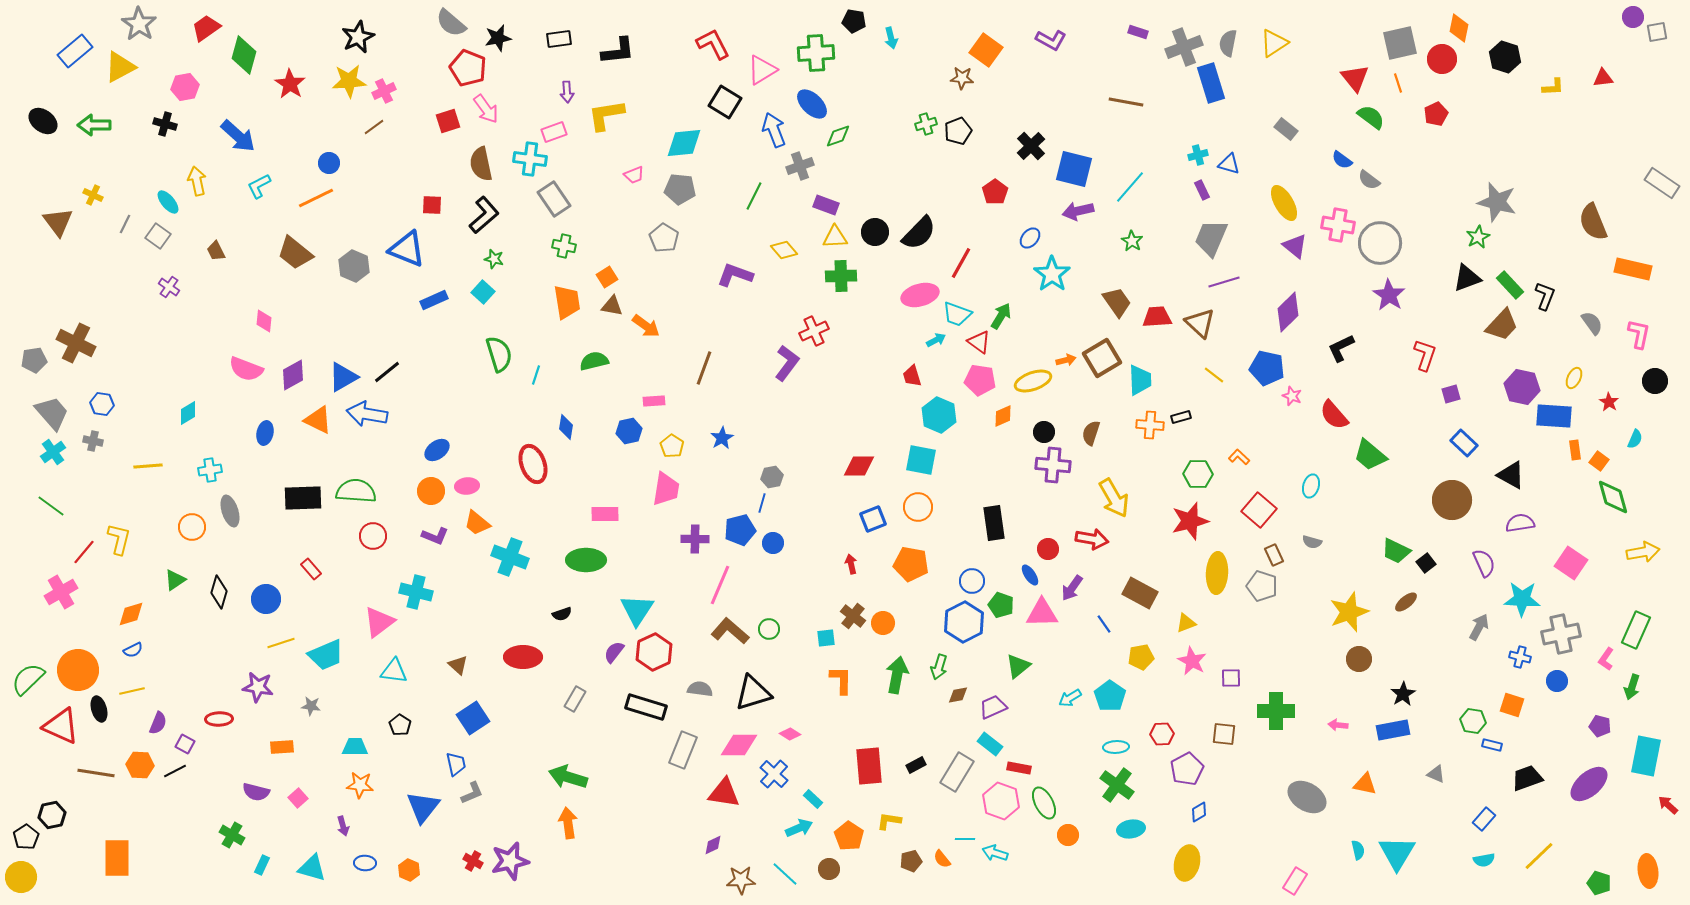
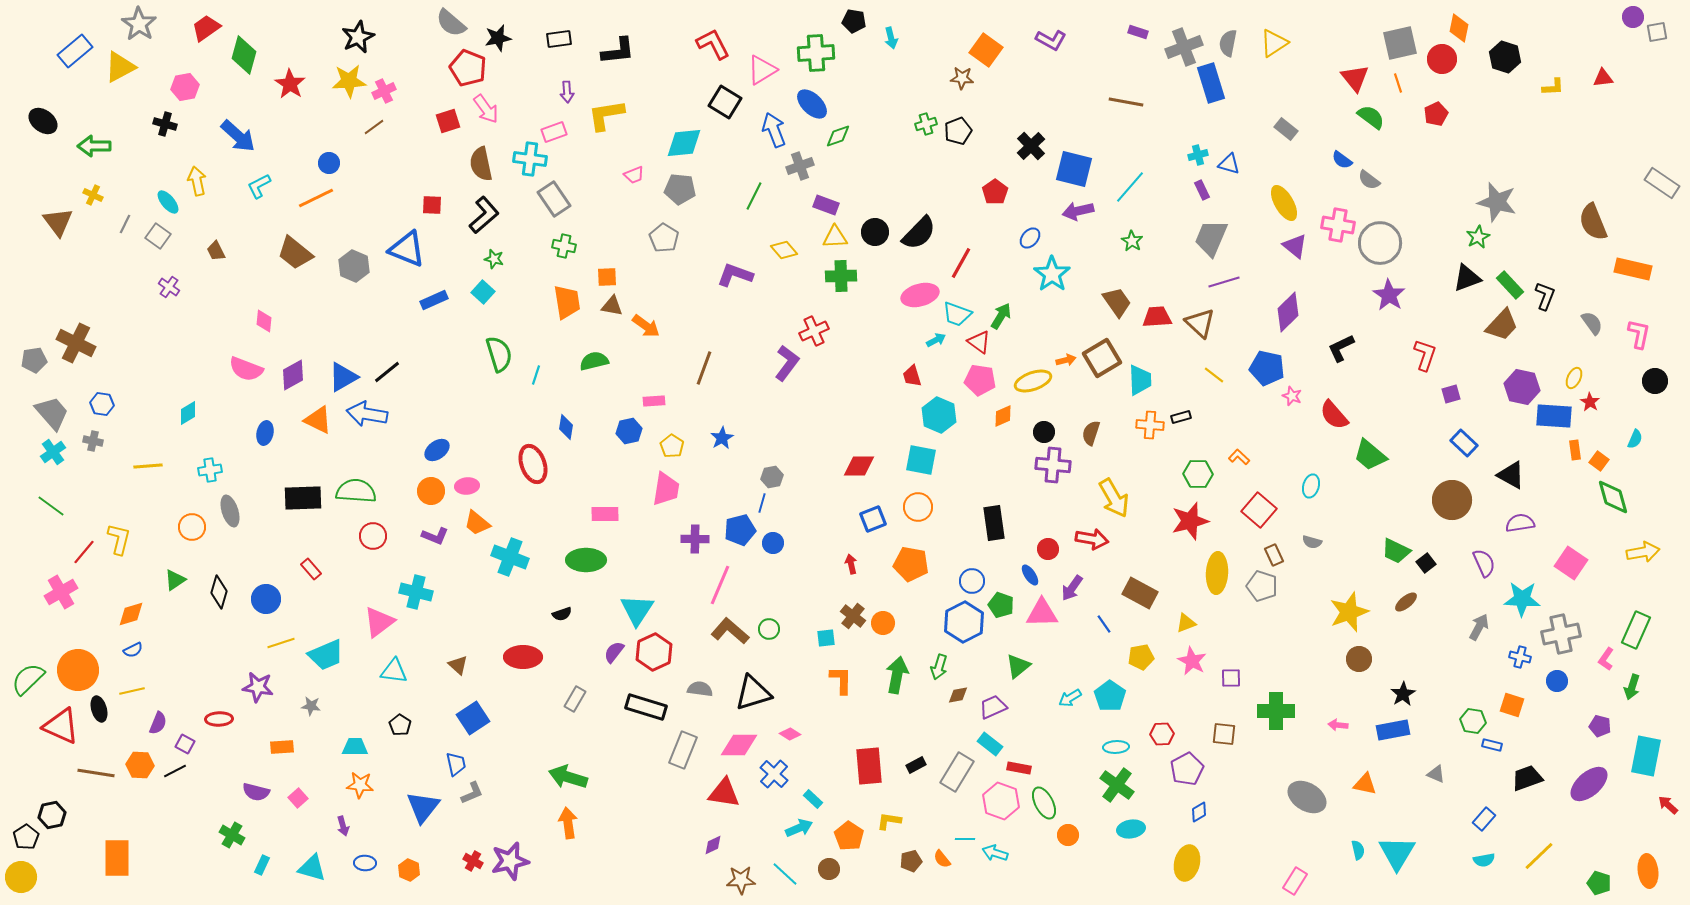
green arrow at (94, 125): moved 21 px down
orange square at (607, 277): rotated 30 degrees clockwise
red star at (1609, 402): moved 19 px left
